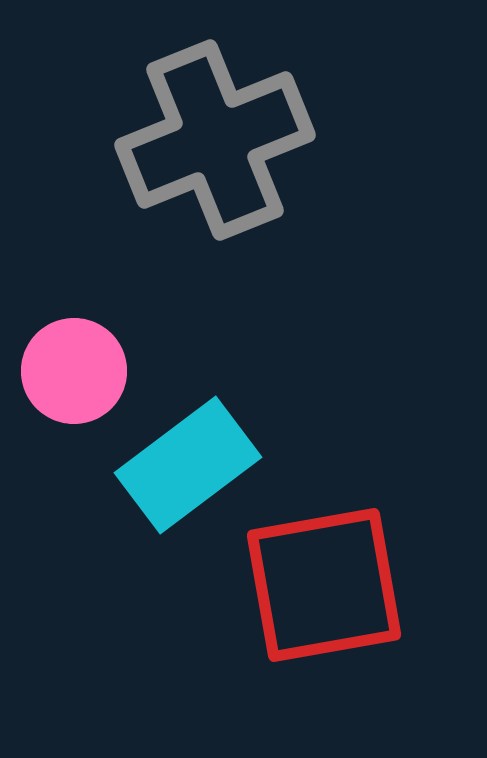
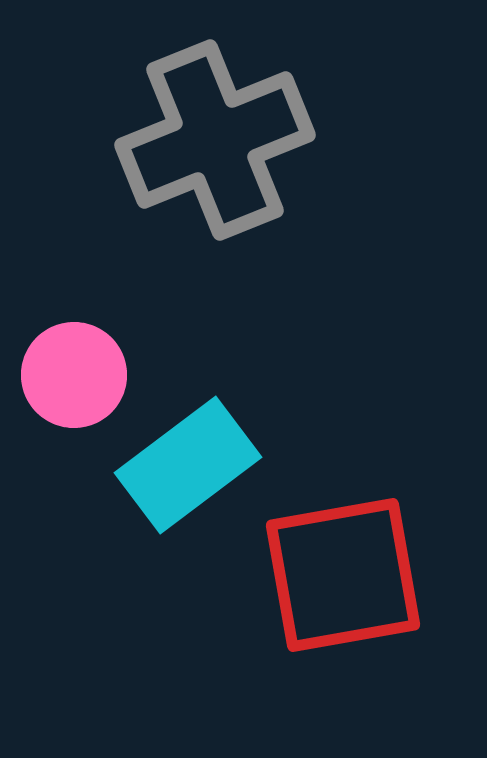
pink circle: moved 4 px down
red square: moved 19 px right, 10 px up
